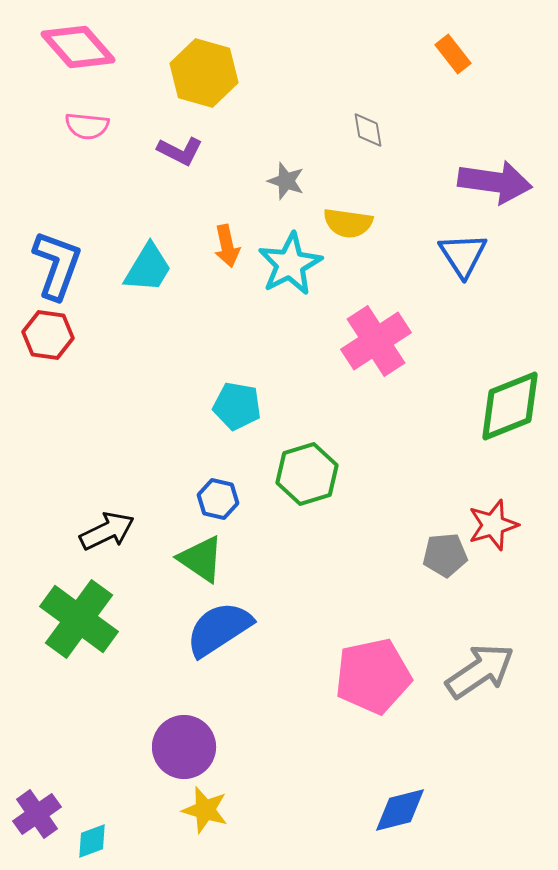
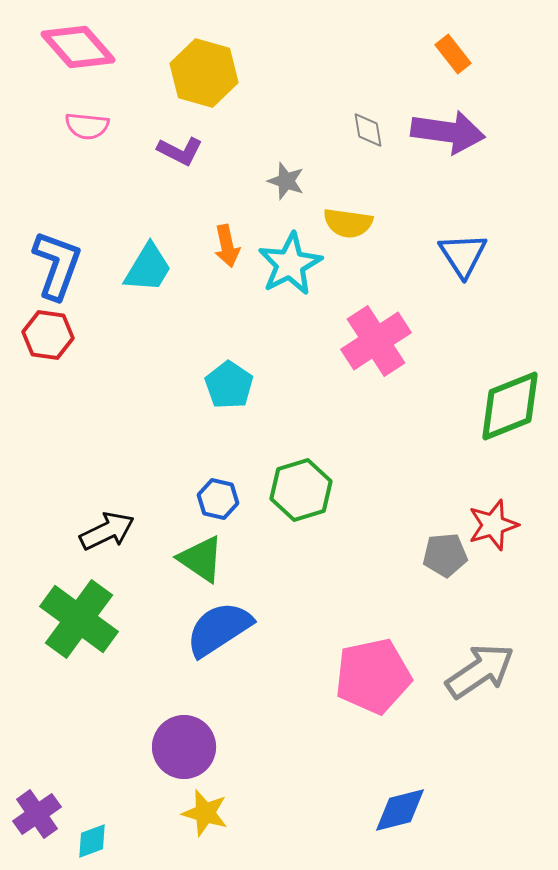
purple arrow: moved 47 px left, 50 px up
cyan pentagon: moved 8 px left, 21 px up; rotated 24 degrees clockwise
green hexagon: moved 6 px left, 16 px down
yellow star: moved 3 px down
